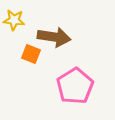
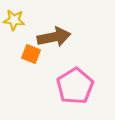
brown arrow: rotated 20 degrees counterclockwise
